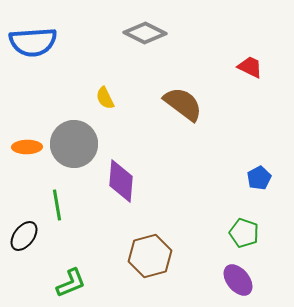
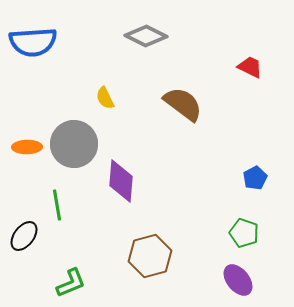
gray diamond: moved 1 px right, 3 px down
blue pentagon: moved 4 px left
